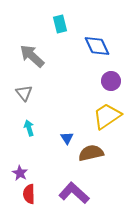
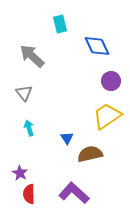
brown semicircle: moved 1 px left, 1 px down
